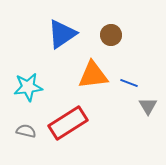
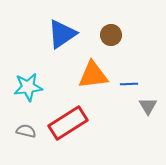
blue line: moved 1 px down; rotated 24 degrees counterclockwise
